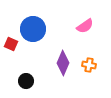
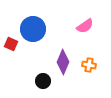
purple diamond: moved 1 px up
black circle: moved 17 px right
